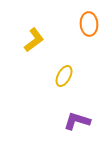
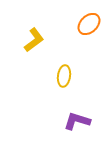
orange ellipse: rotated 50 degrees clockwise
yellow ellipse: rotated 20 degrees counterclockwise
